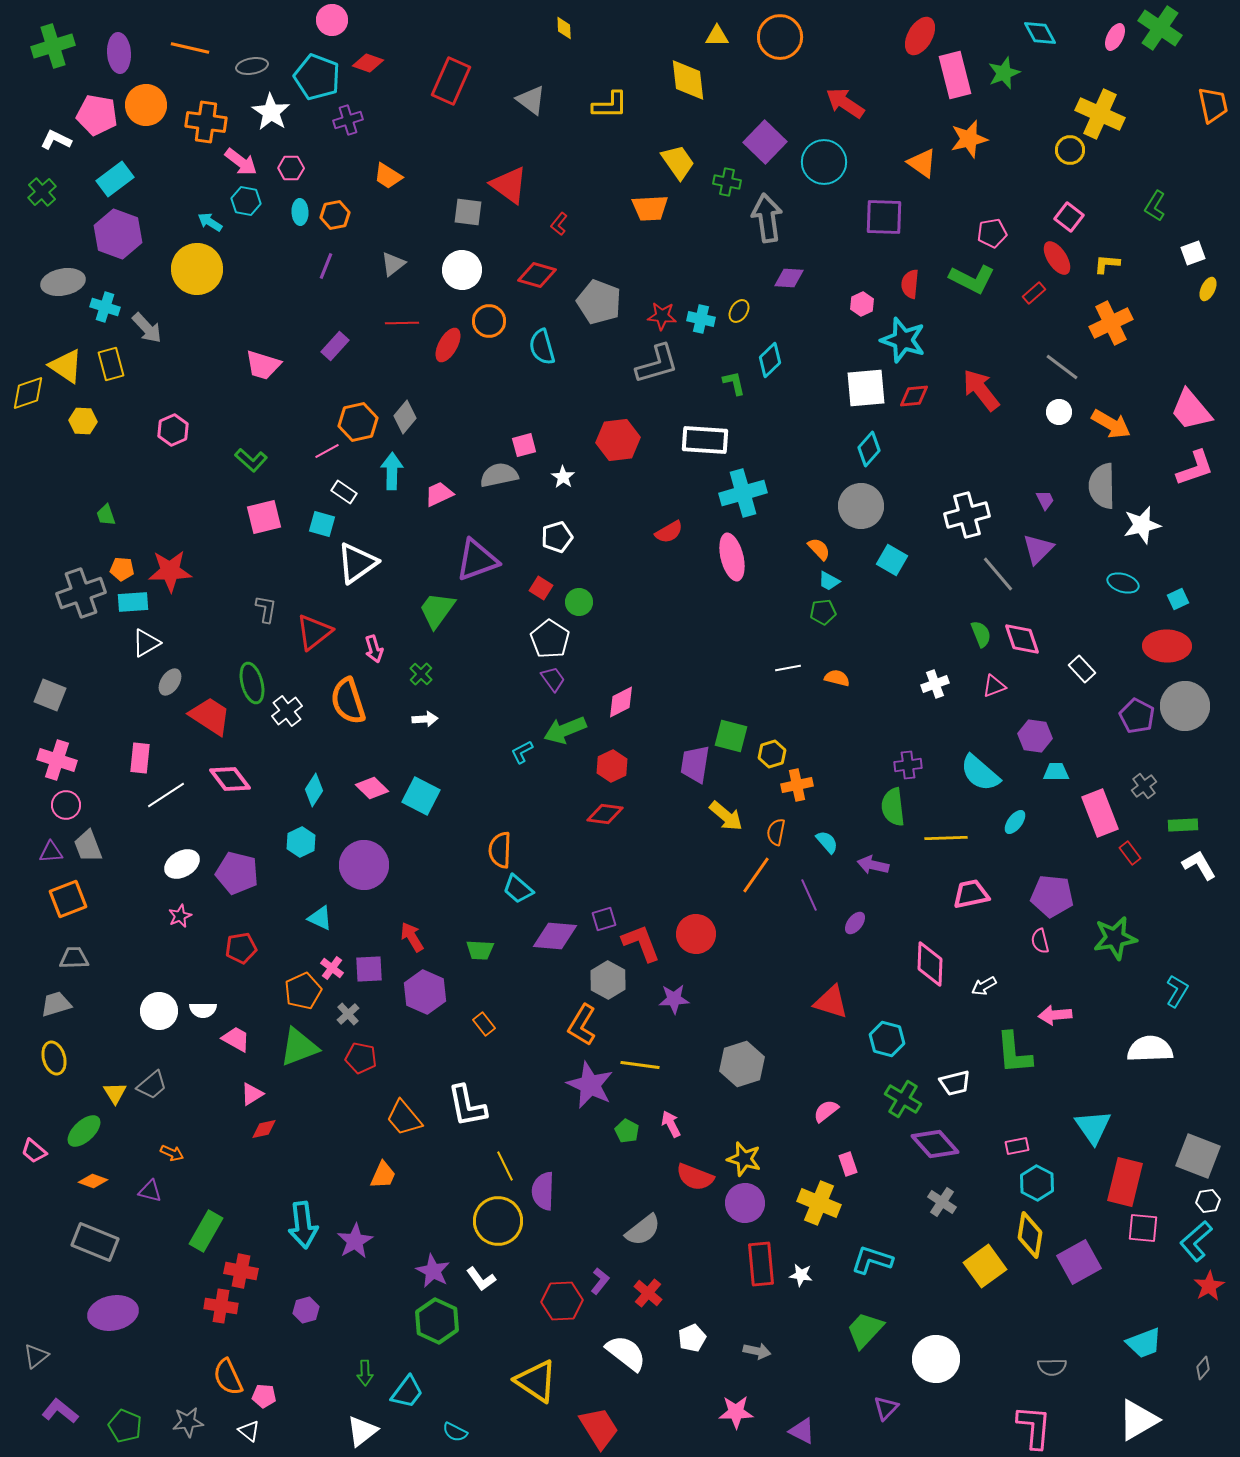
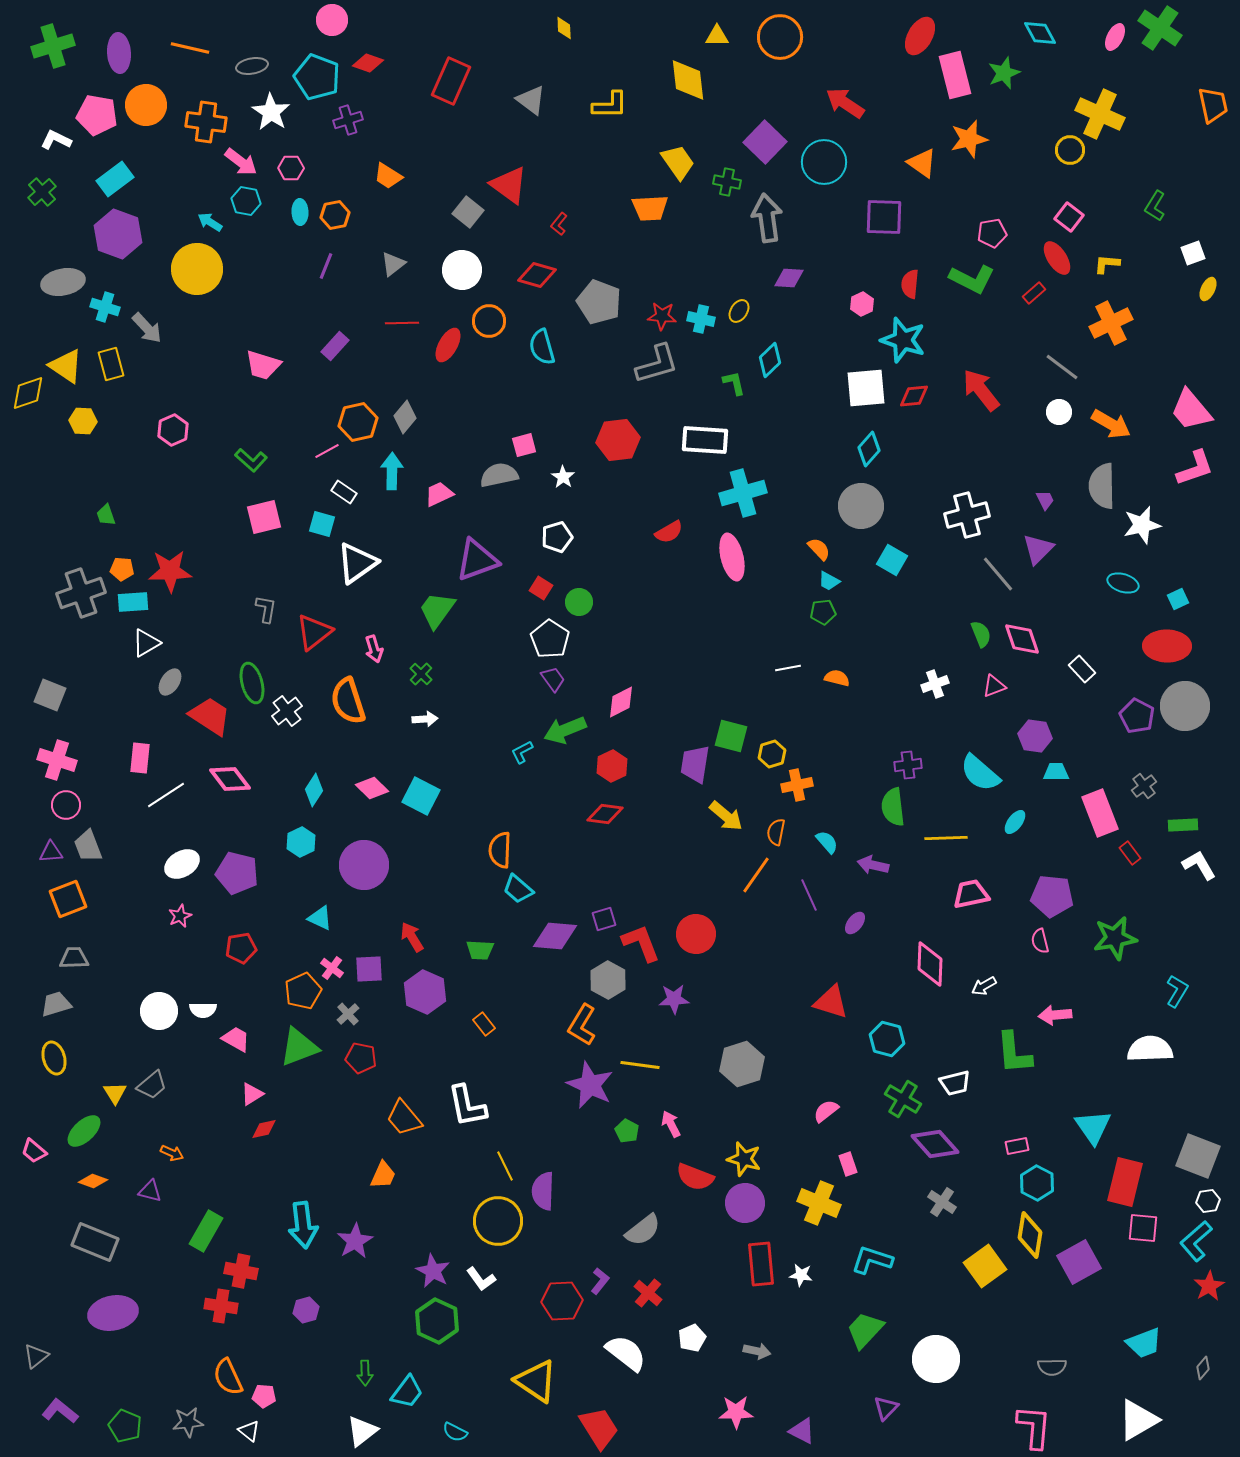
gray square at (468, 212): rotated 32 degrees clockwise
